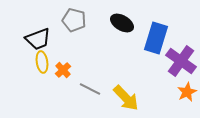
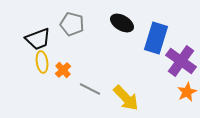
gray pentagon: moved 2 px left, 4 px down
